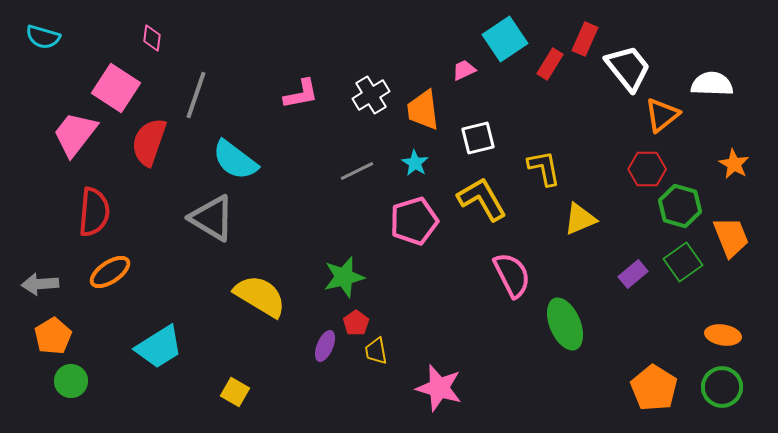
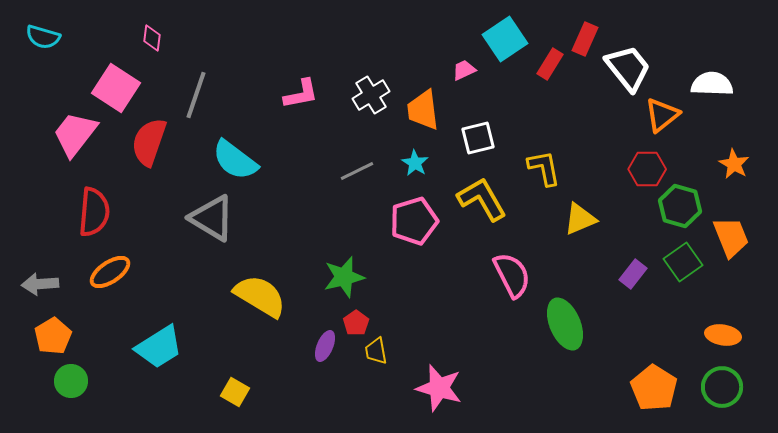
purple rectangle at (633, 274): rotated 12 degrees counterclockwise
